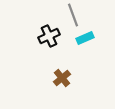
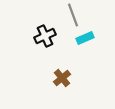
black cross: moved 4 px left
